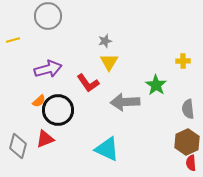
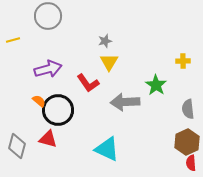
orange semicircle: rotated 96 degrees counterclockwise
red triangle: moved 3 px right; rotated 36 degrees clockwise
gray diamond: moved 1 px left
